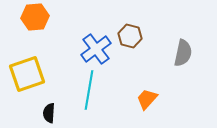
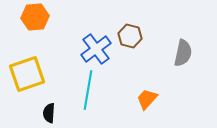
cyan line: moved 1 px left
